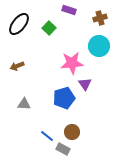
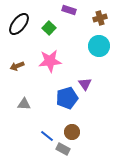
pink star: moved 22 px left, 2 px up
blue pentagon: moved 3 px right
